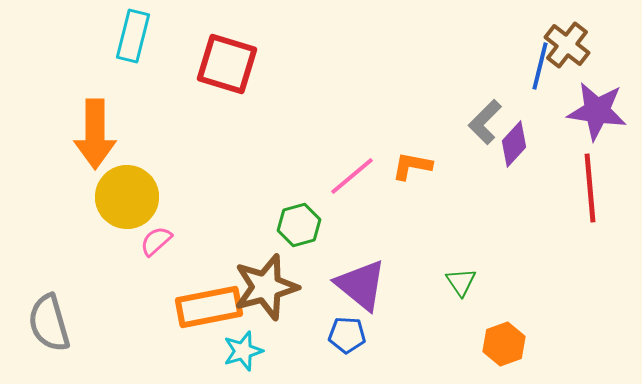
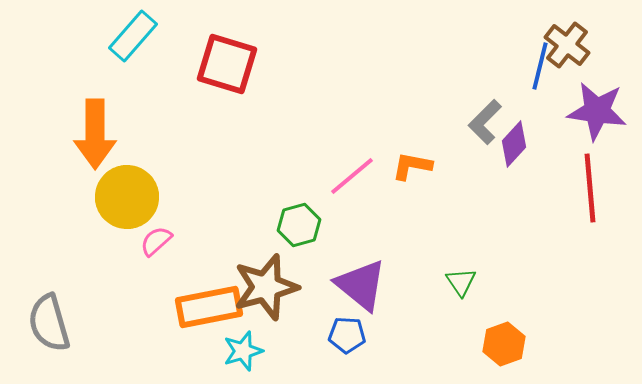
cyan rectangle: rotated 27 degrees clockwise
